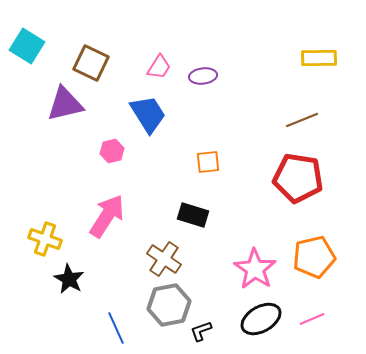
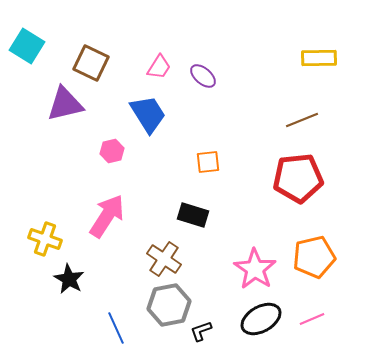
purple ellipse: rotated 48 degrees clockwise
red pentagon: rotated 15 degrees counterclockwise
